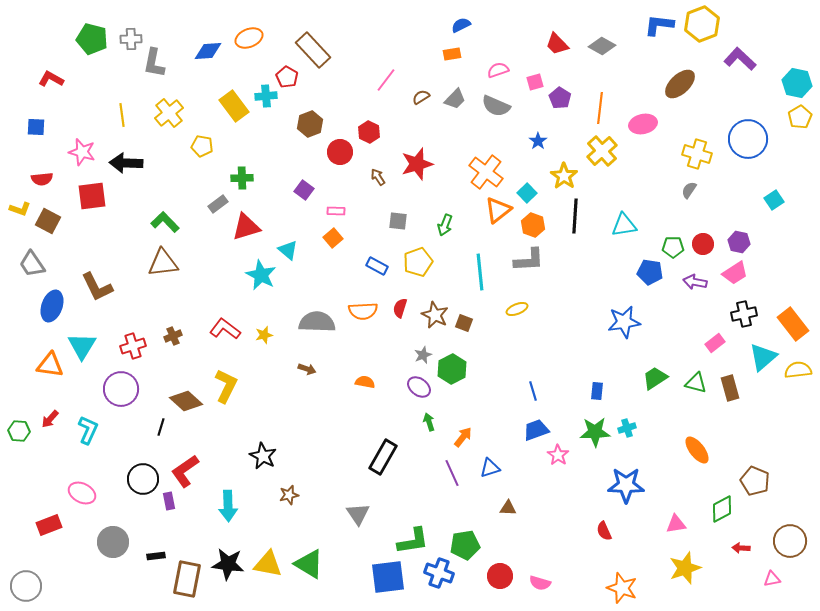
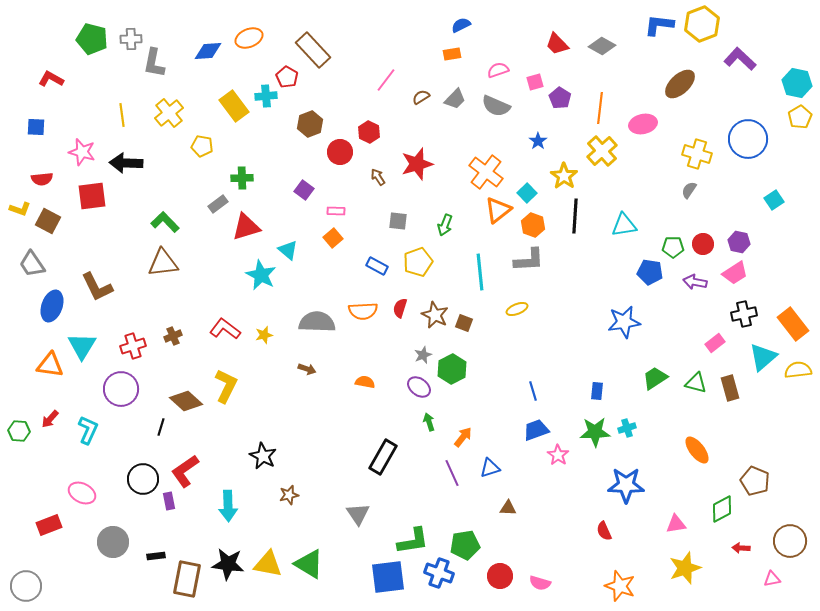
orange star at (622, 588): moved 2 px left, 2 px up
